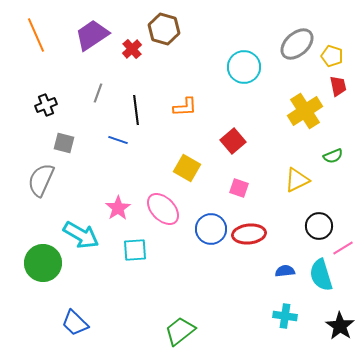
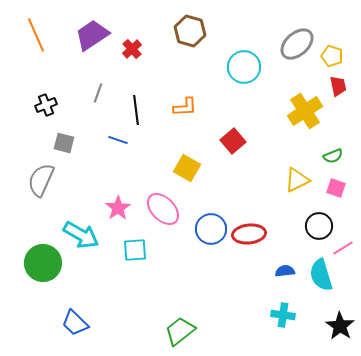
brown hexagon: moved 26 px right, 2 px down
pink square: moved 97 px right
cyan cross: moved 2 px left, 1 px up
